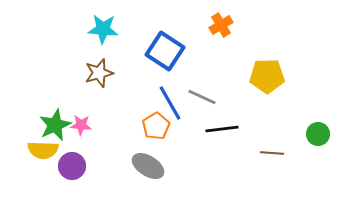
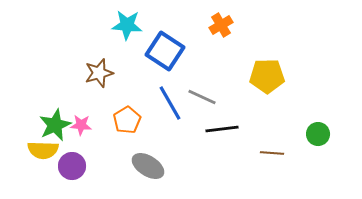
cyan star: moved 24 px right, 4 px up
orange pentagon: moved 29 px left, 6 px up
